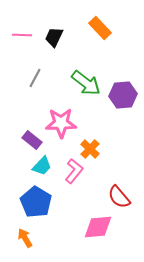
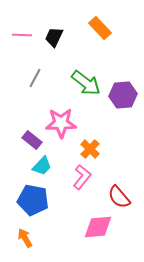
pink L-shape: moved 8 px right, 6 px down
blue pentagon: moved 3 px left, 2 px up; rotated 20 degrees counterclockwise
